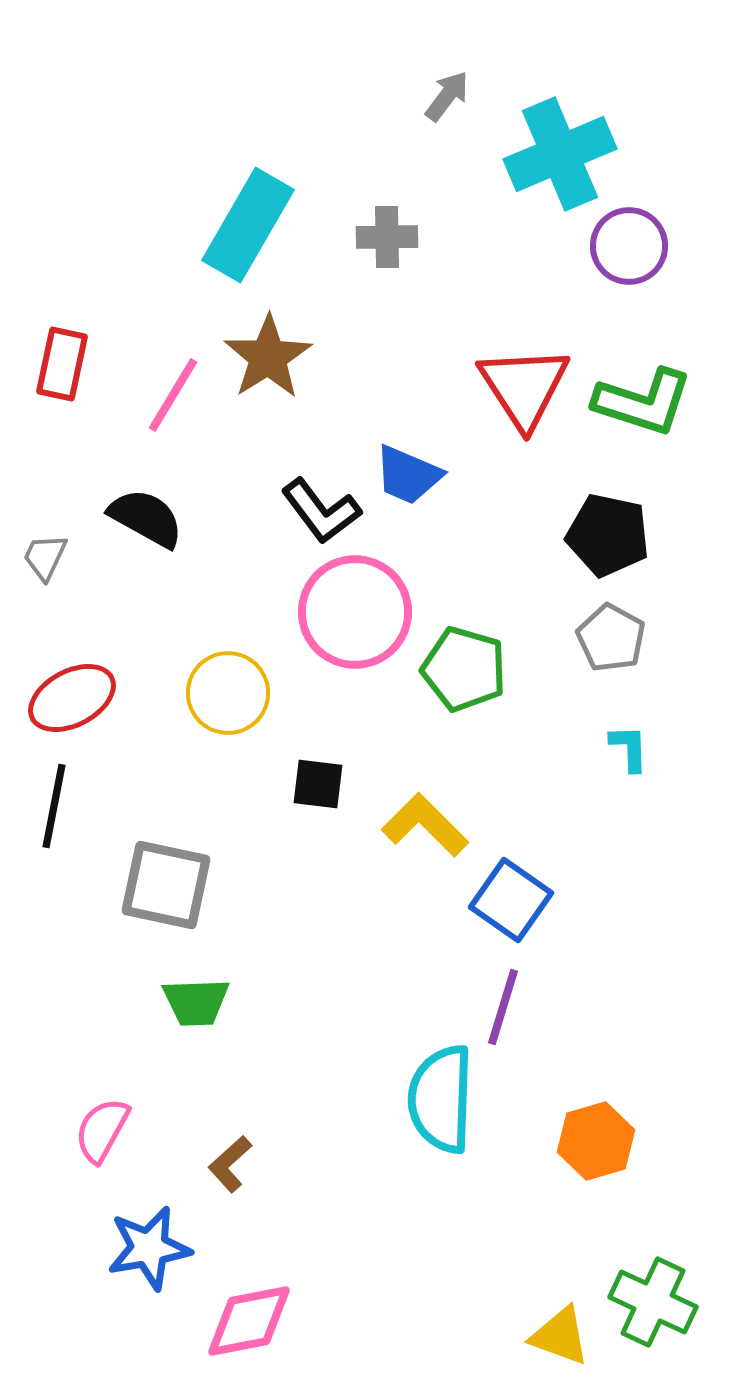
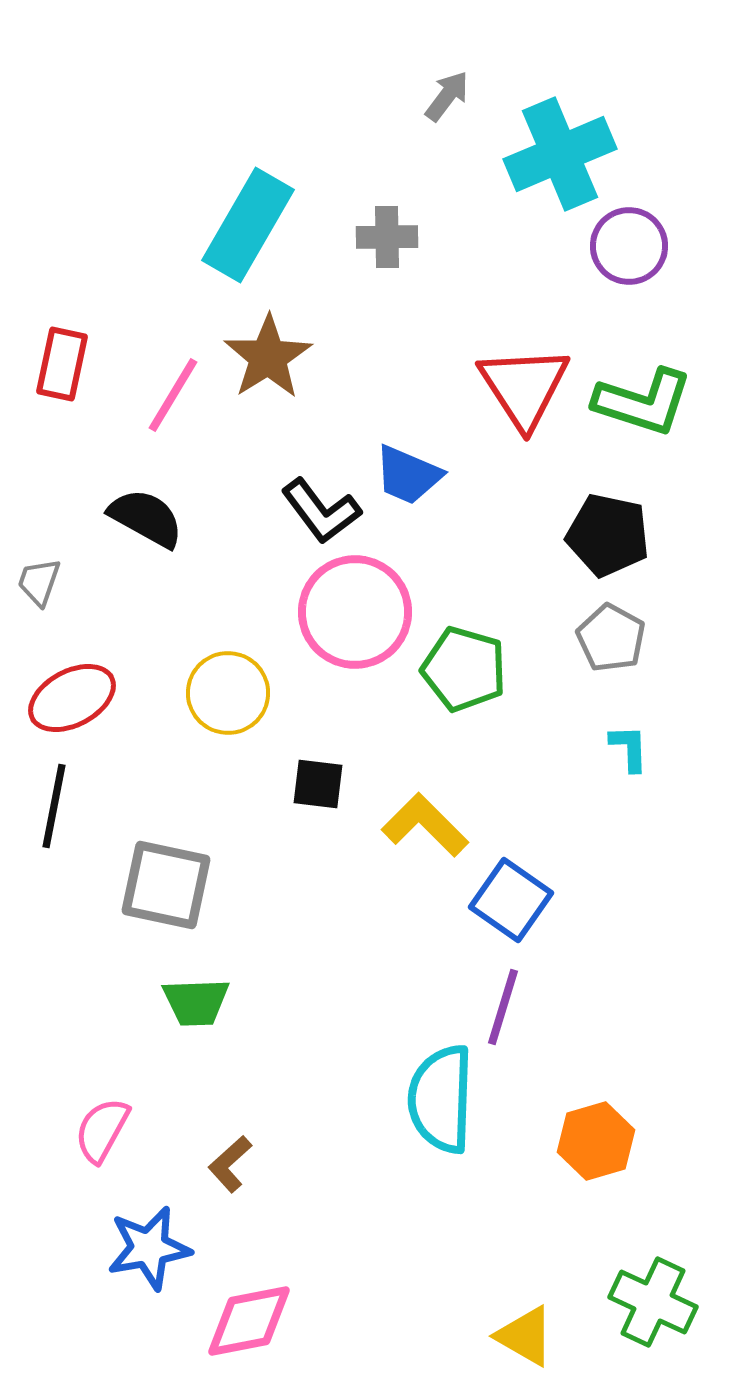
gray trapezoid: moved 6 px left, 25 px down; rotated 6 degrees counterclockwise
yellow triangle: moved 35 px left; rotated 10 degrees clockwise
